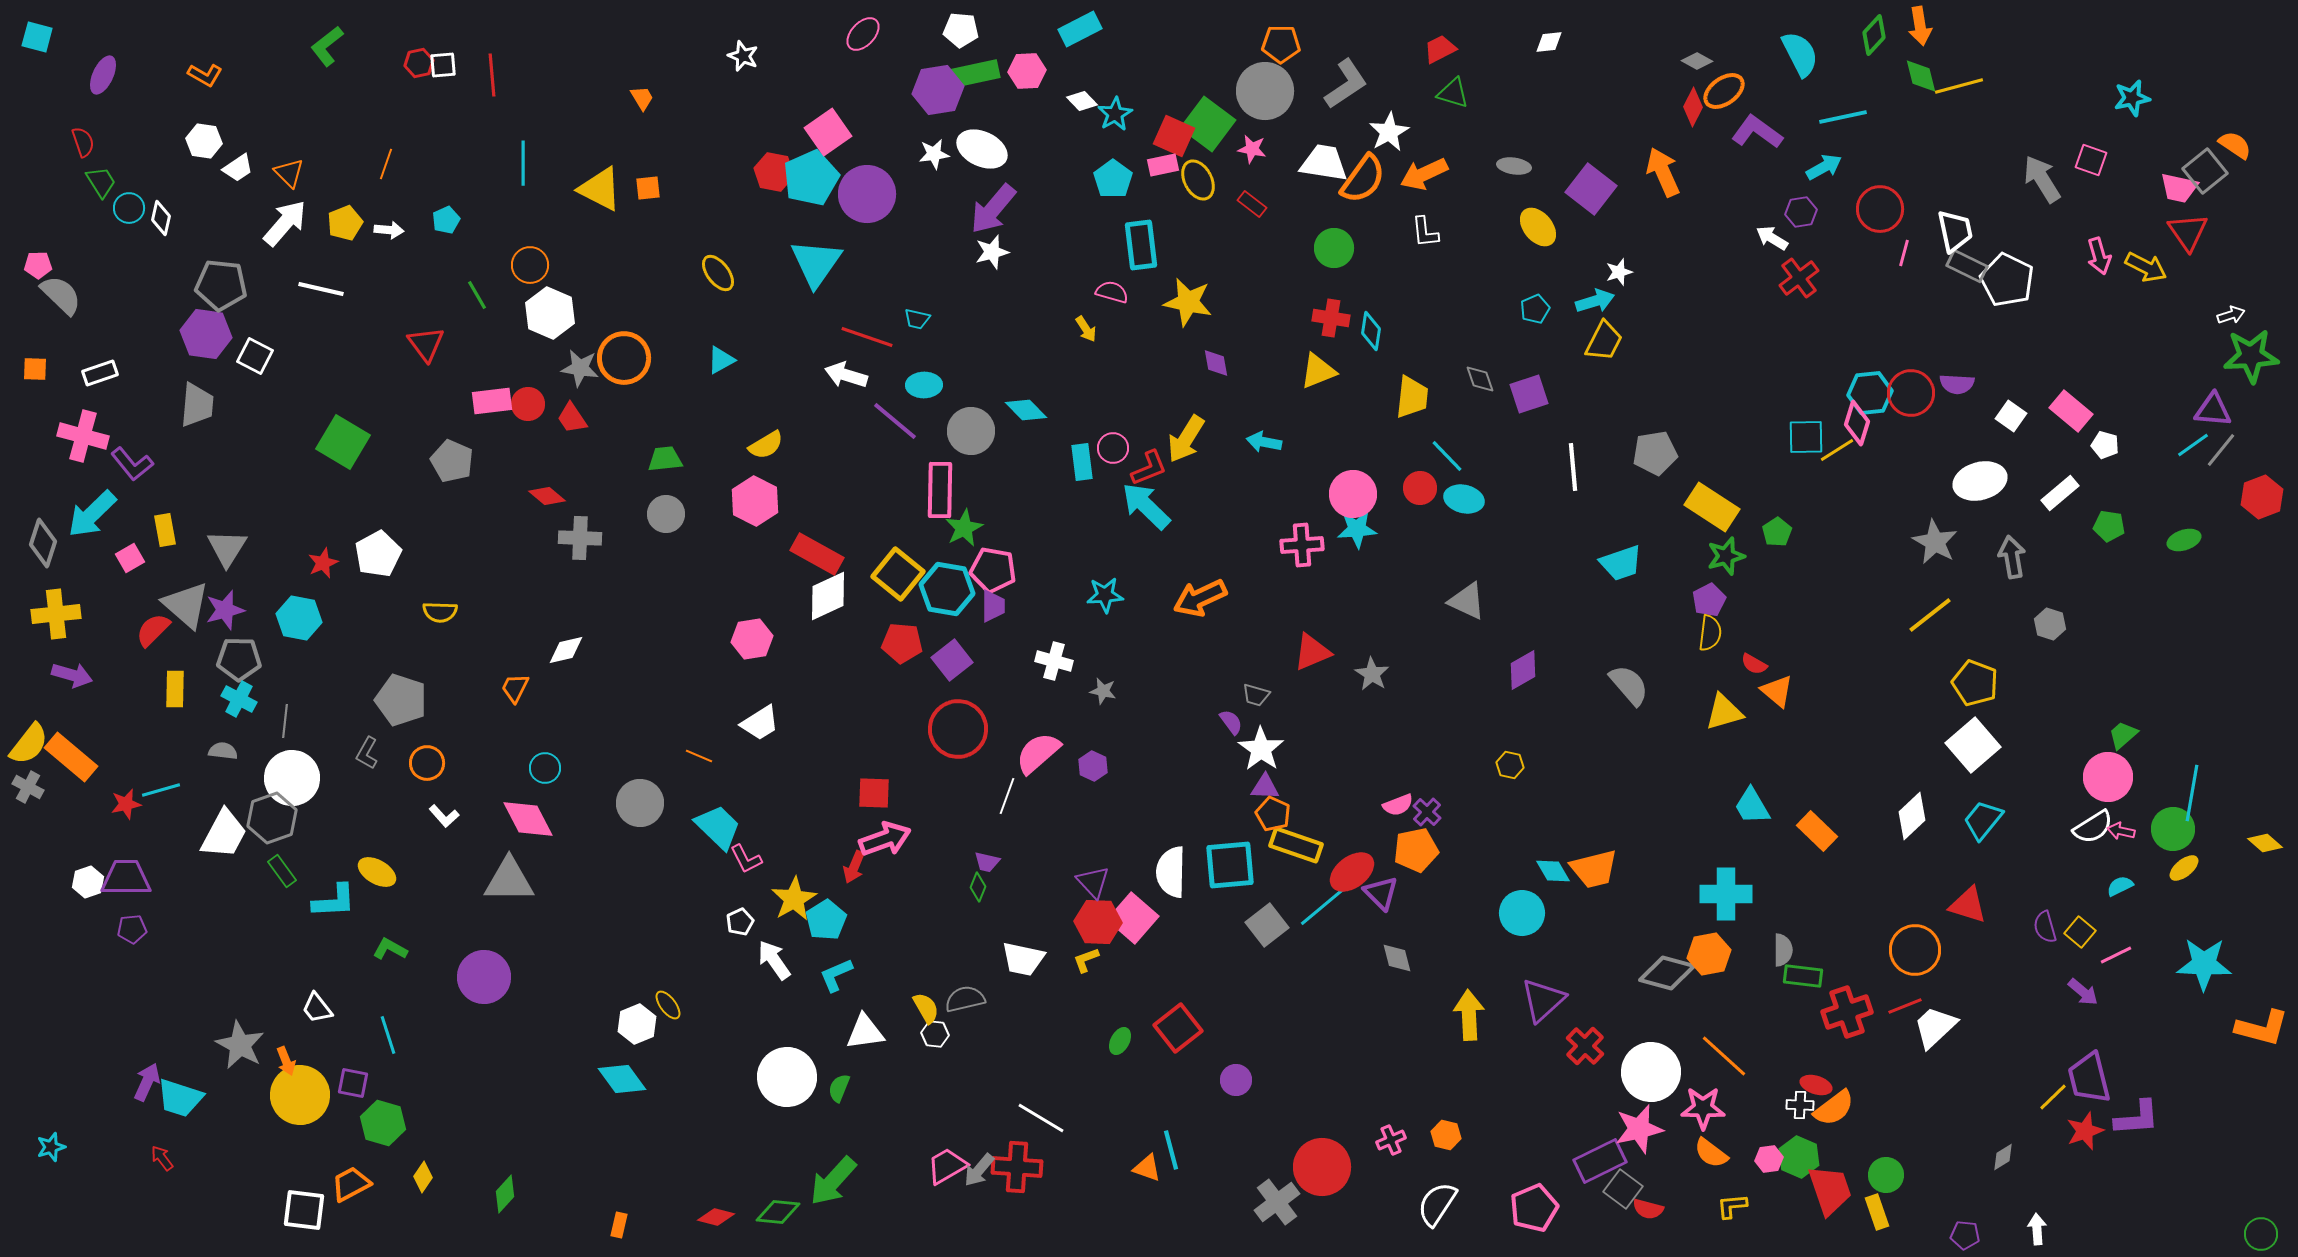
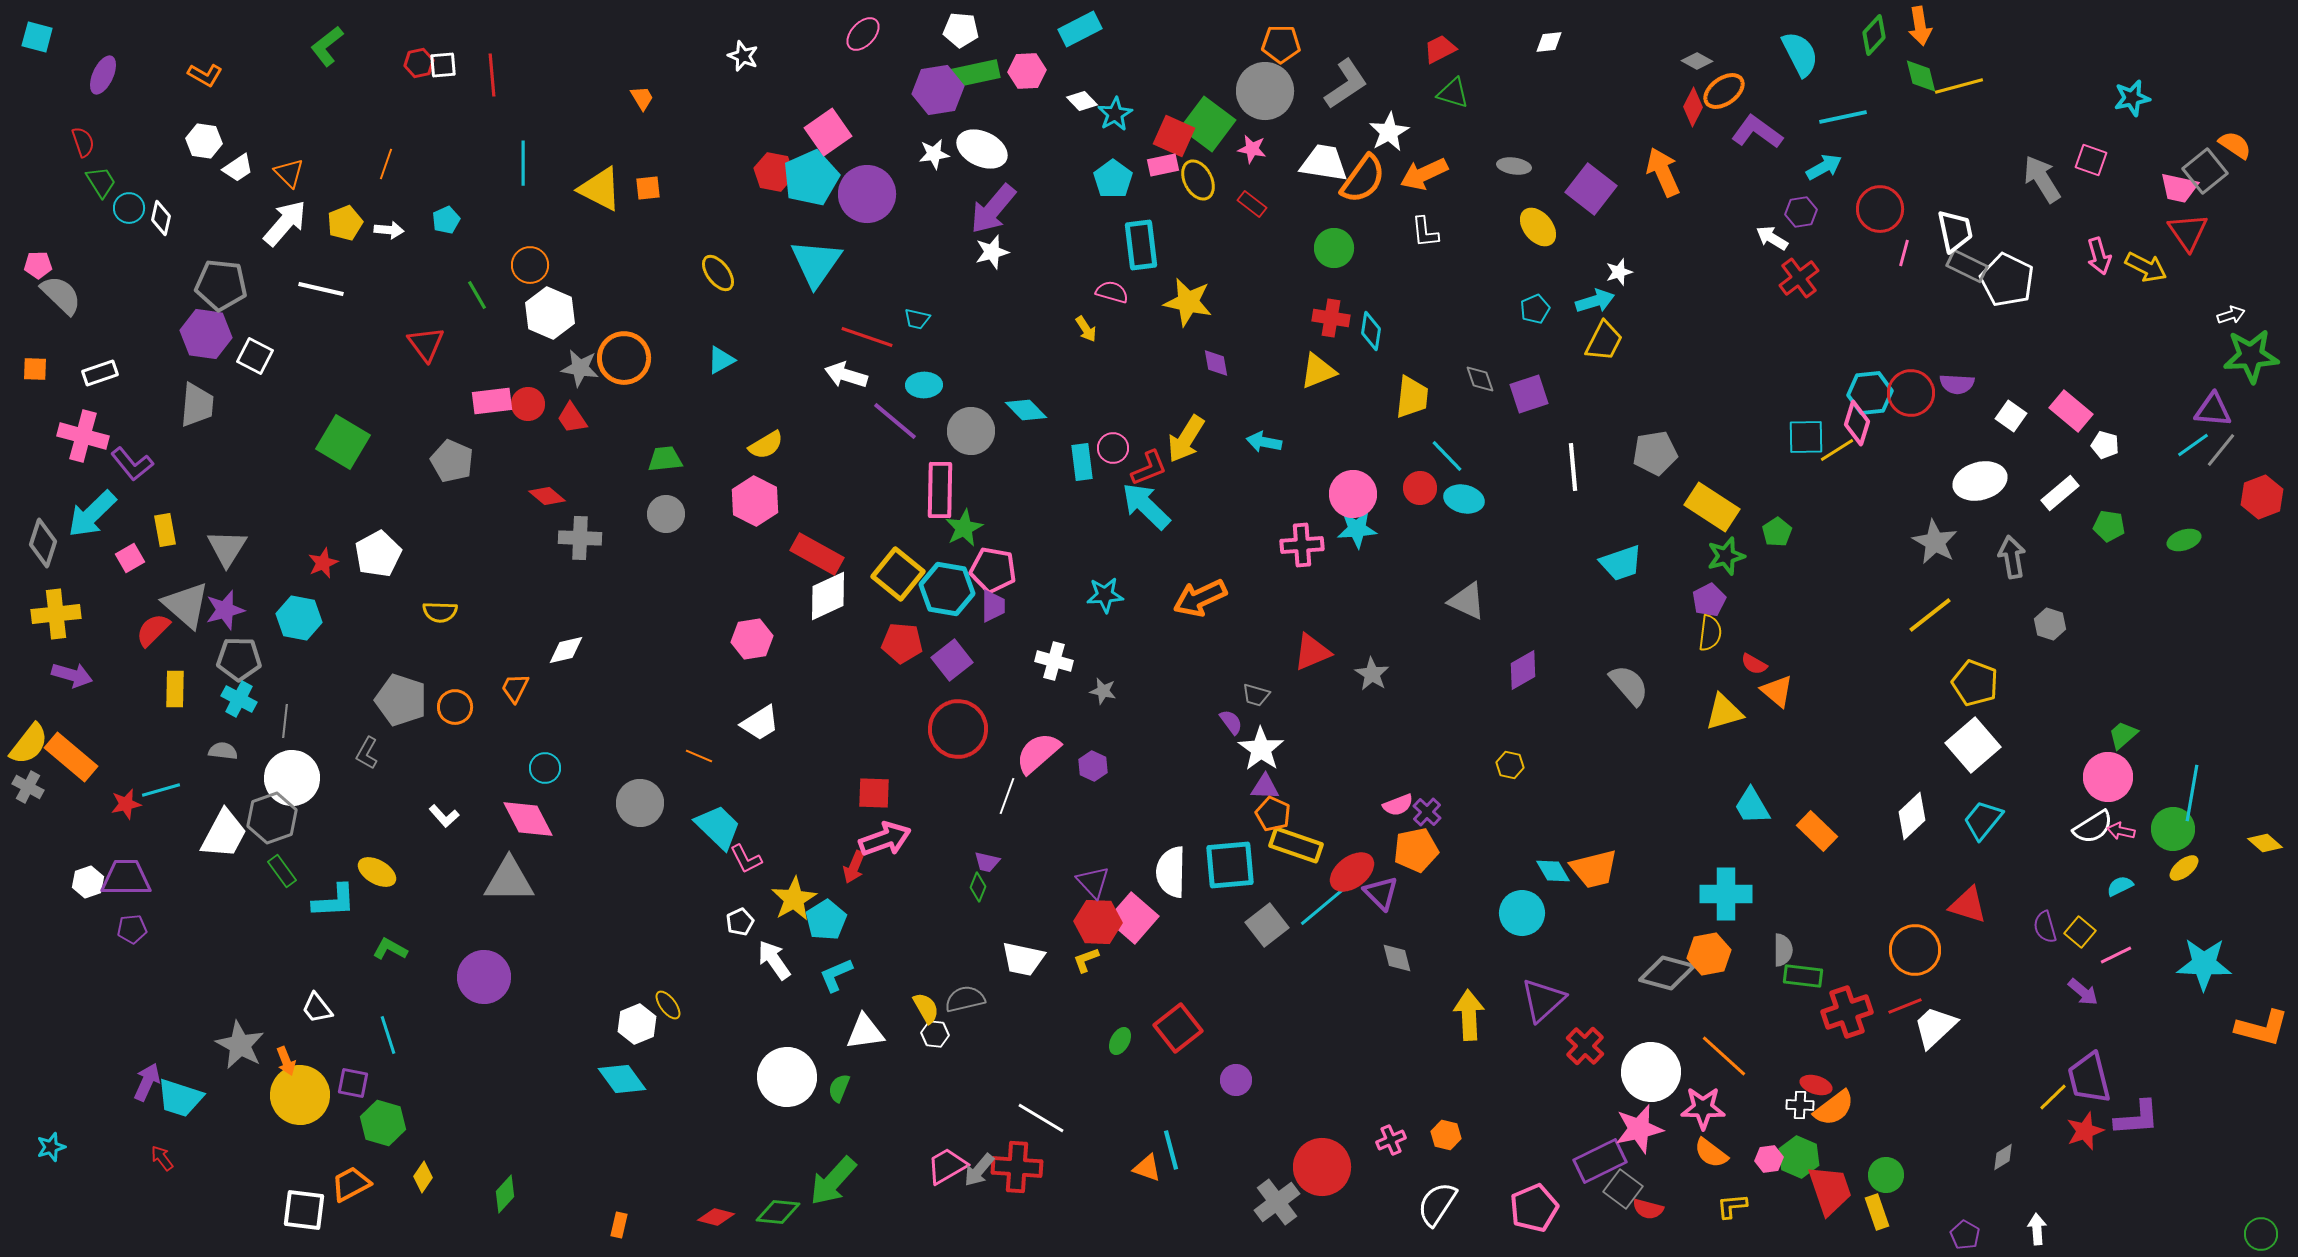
orange circle at (427, 763): moved 28 px right, 56 px up
purple pentagon at (1965, 1235): rotated 24 degrees clockwise
